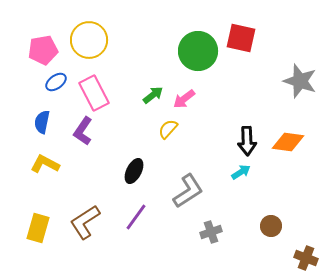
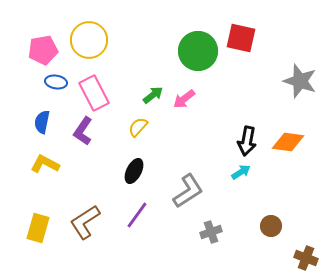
blue ellipse: rotated 45 degrees clockwise
yellow semicircle: moved 30 px left, 2 px up
black arrow: rotated 12 degrees clockwise
purple line: moved 1 px right, 2 px up
